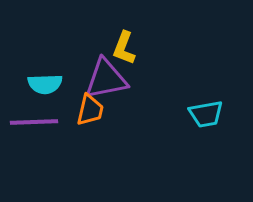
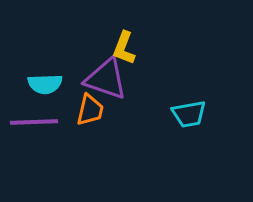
purple triangle: rotated 30 degrees clockwise
cyan trapezoid: moved 17 px left
